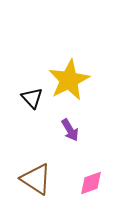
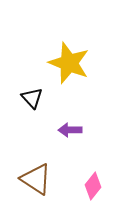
yellow star: moved 17 px up; rotated 24 degrees counterclockwise
purple arrow: rotated 120 degrees clockwise
pink diamond: moved 2 px right, 3 px down; rotated 32 degrees counterclockwise
